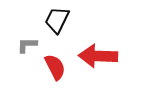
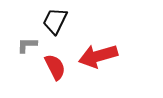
black trapezoid: moved 2 px left, 1 px down
red arrow: rotated 18 degrees counterclockwise
